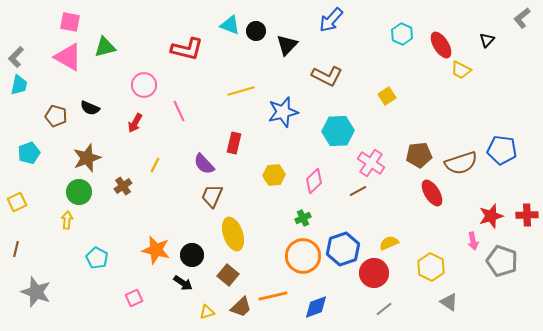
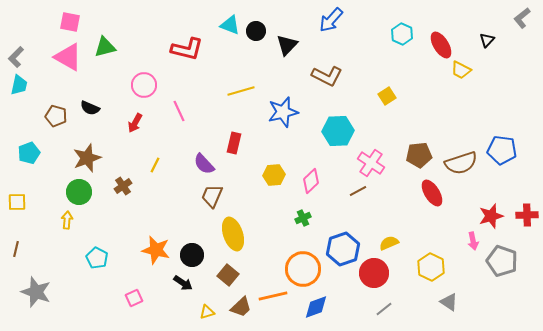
pink diamond at (314, 181): moved 3 px left
yellow square at (17, 202): rotated 24 degrees clockwise
orange circle at (303, 256): moved 13 px down
